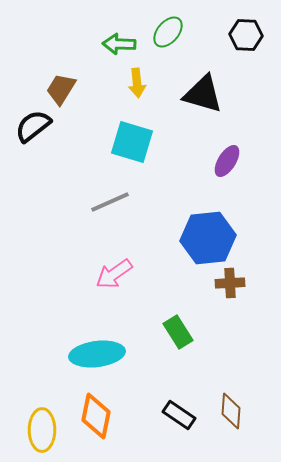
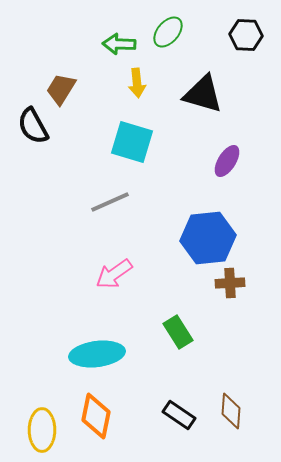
black semicircle: rotated 81 degrees counterclockwise
